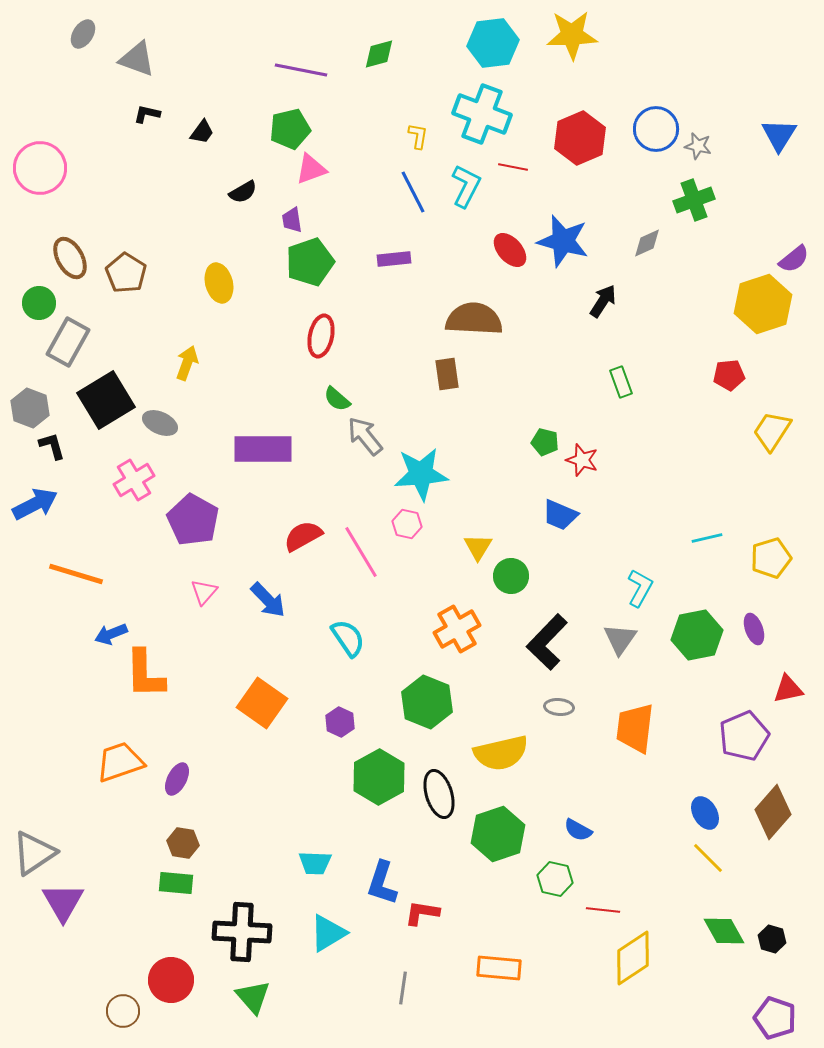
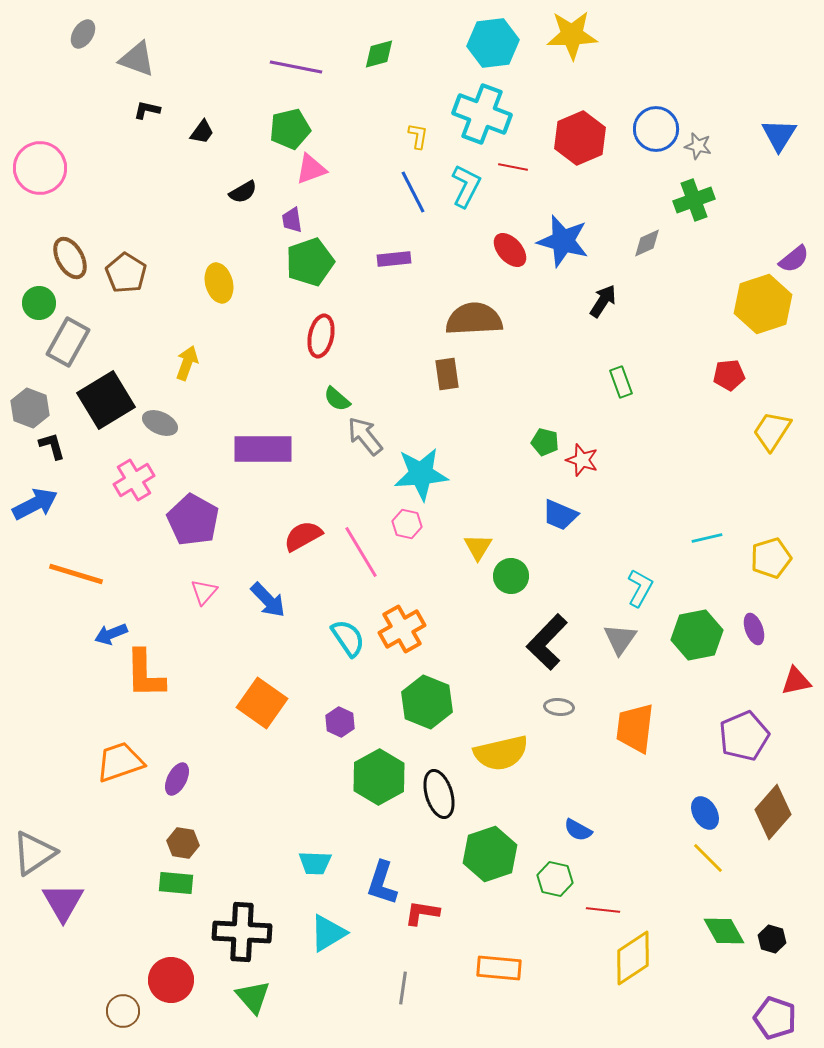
purple line at (301, 70): moved 5 px left, 3 px up
black L-shape at (147, 114): moved 4 px up
brown semicircle at (474, 319): rotated 6 degrees counterclockwise
orange cross at (457, 629): moved 55 px left
red triangle at (788, 689): moved 8 px right, 8 px up
green hexagon at (498, 834): moved 8 px left, 20 px down
